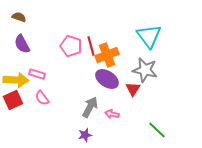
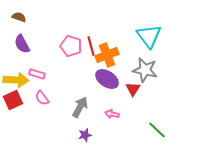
gray arrow: moved 10 px left
